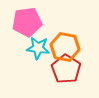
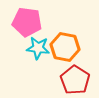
pink pentagon: rotated 16 degrees clockwise
red pentagon: moved 9 px right, 11 px down
